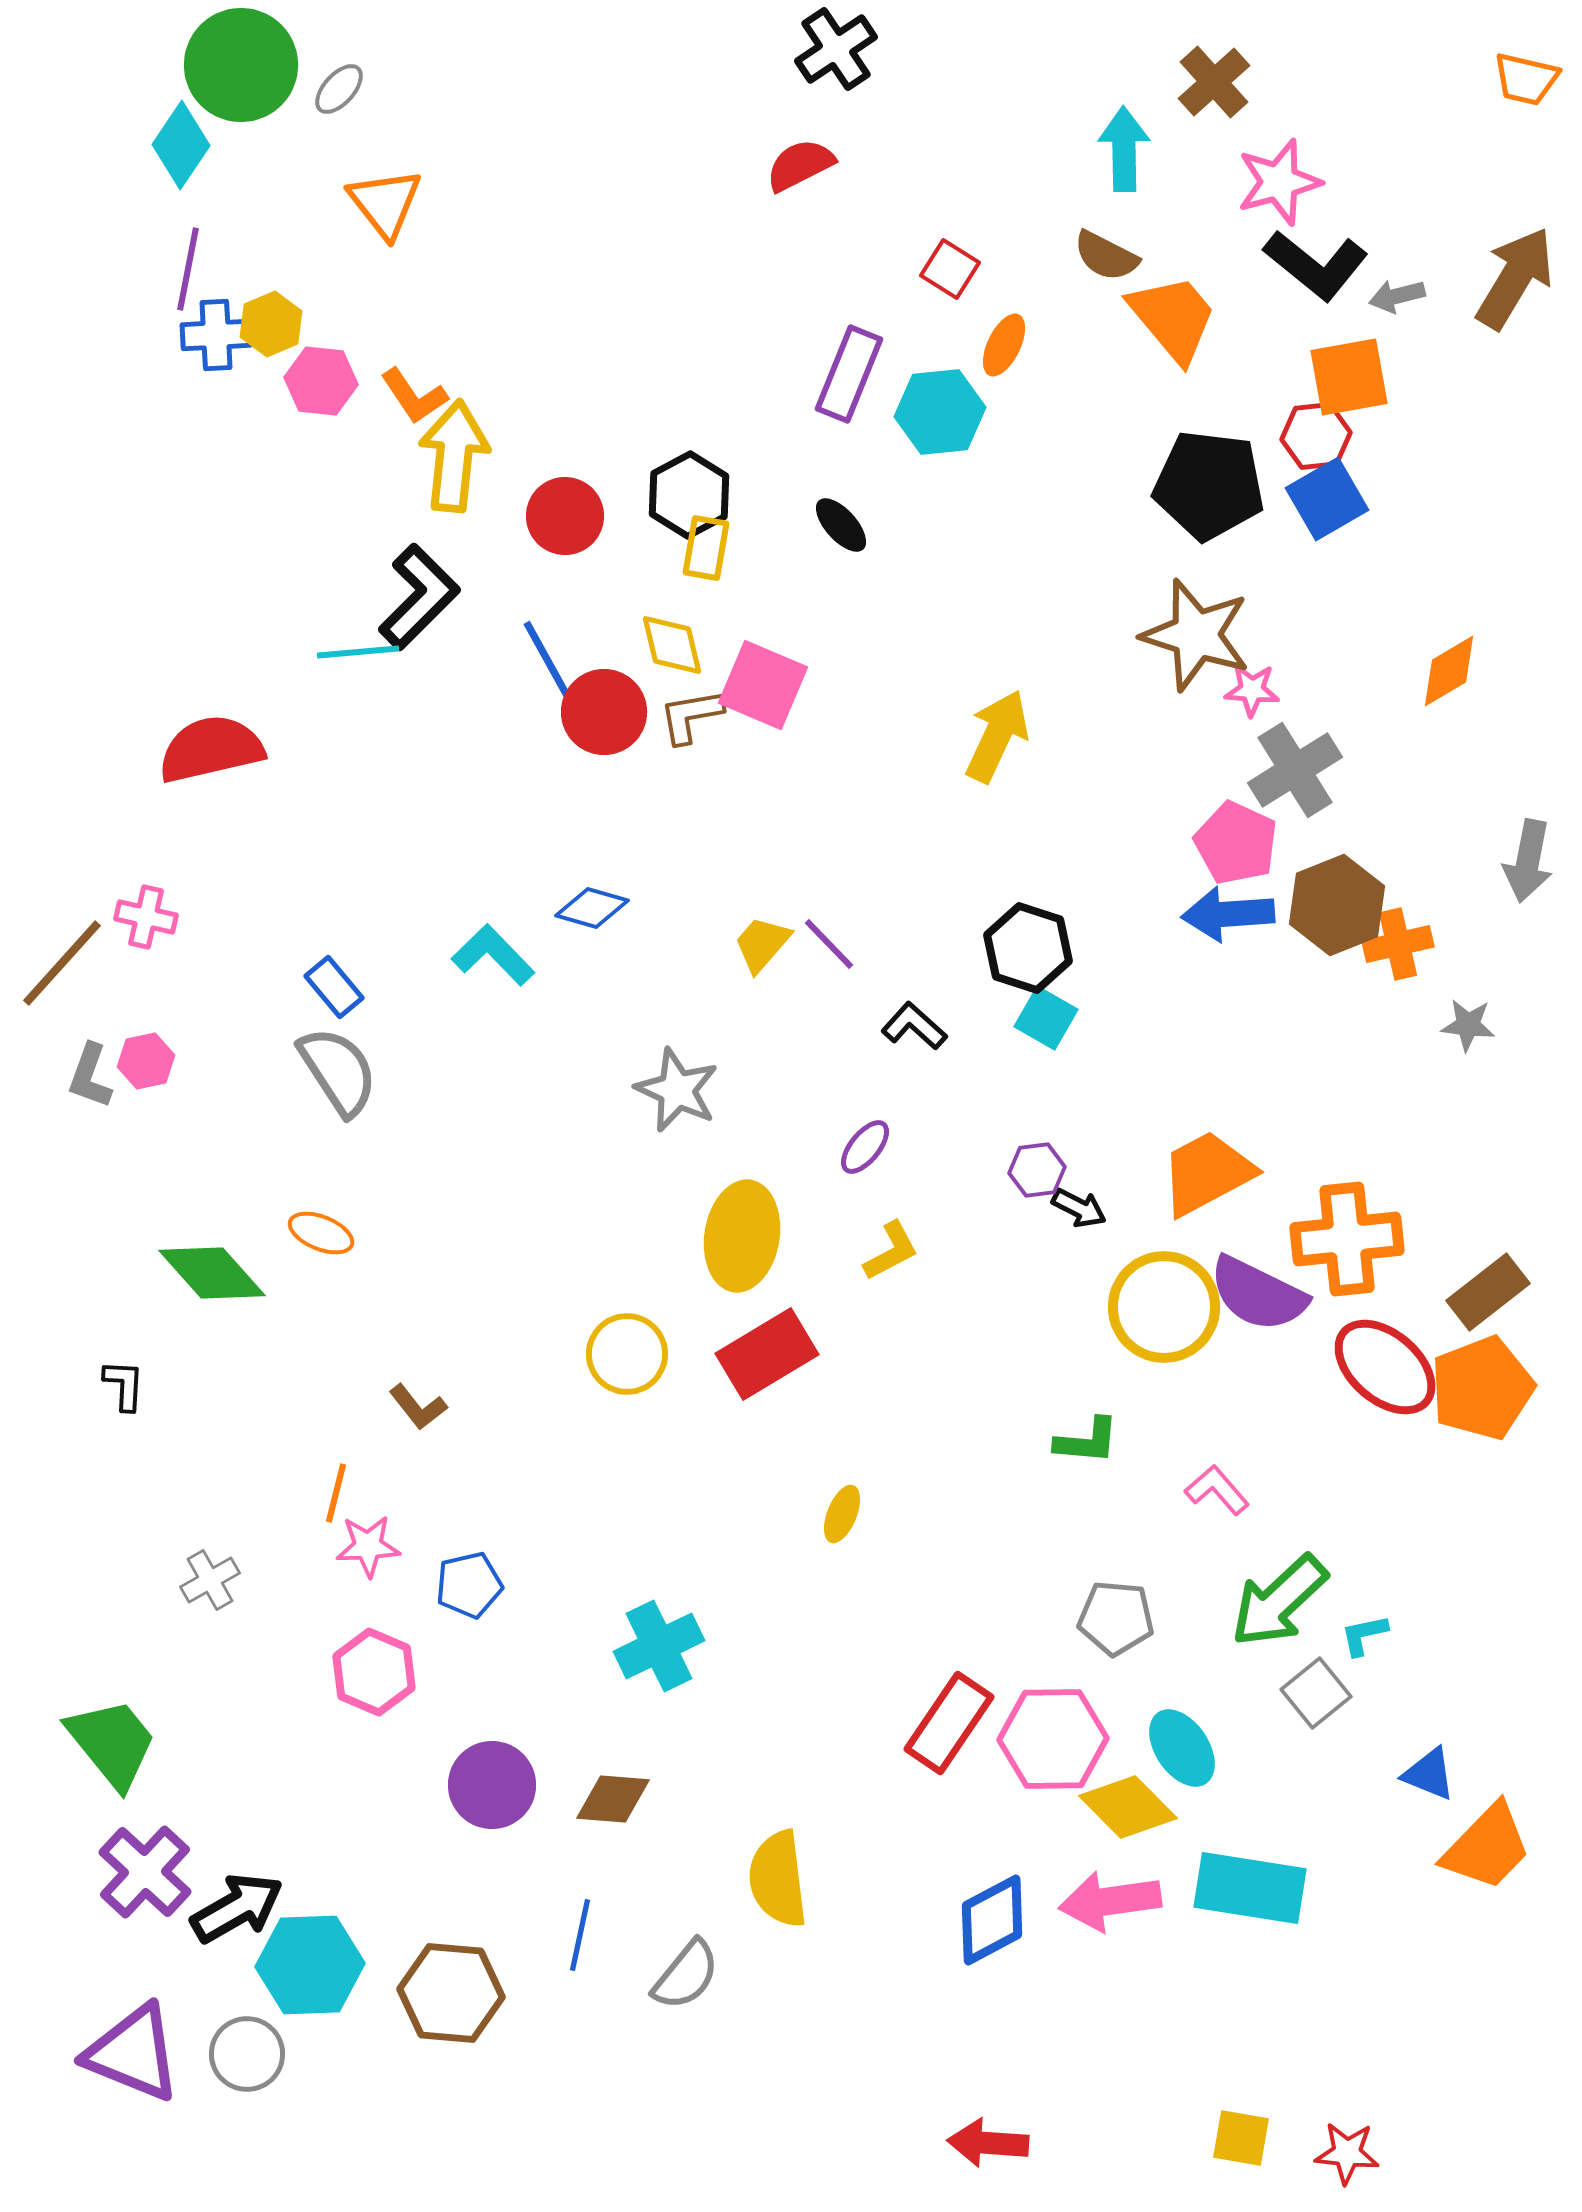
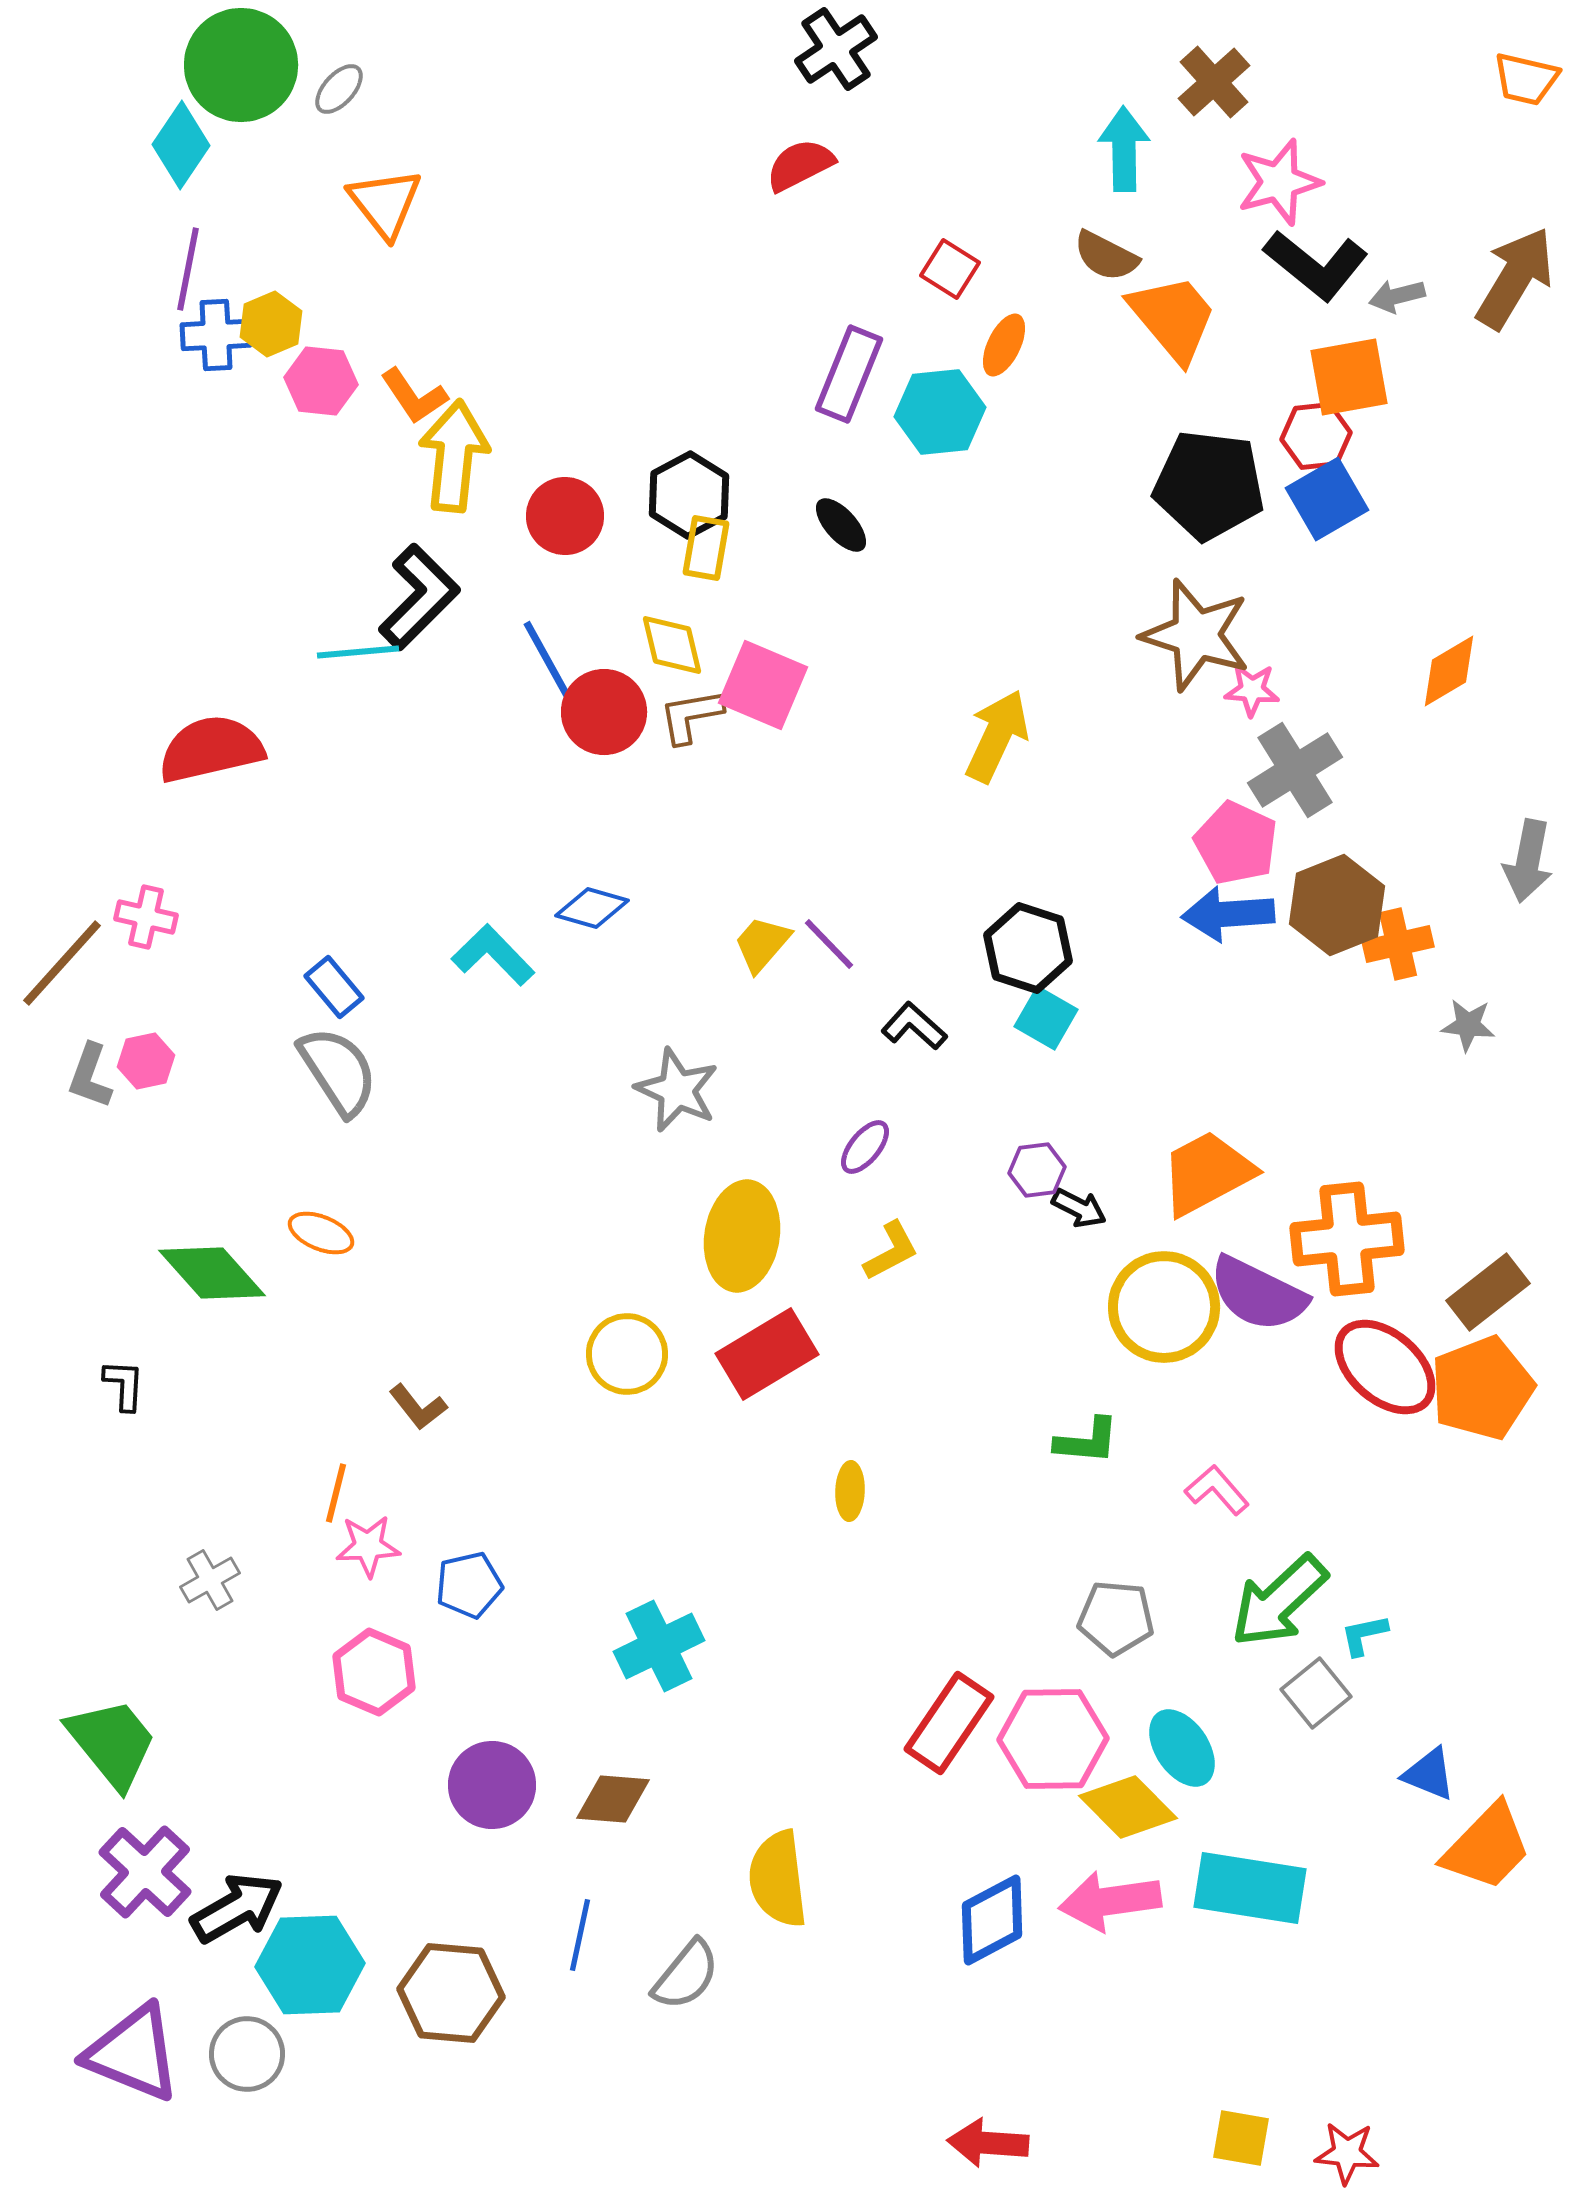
yellow ellipse at (842, 1514): moved 8 px right, 23 px up; rotated 20 degrees counterclockwise
